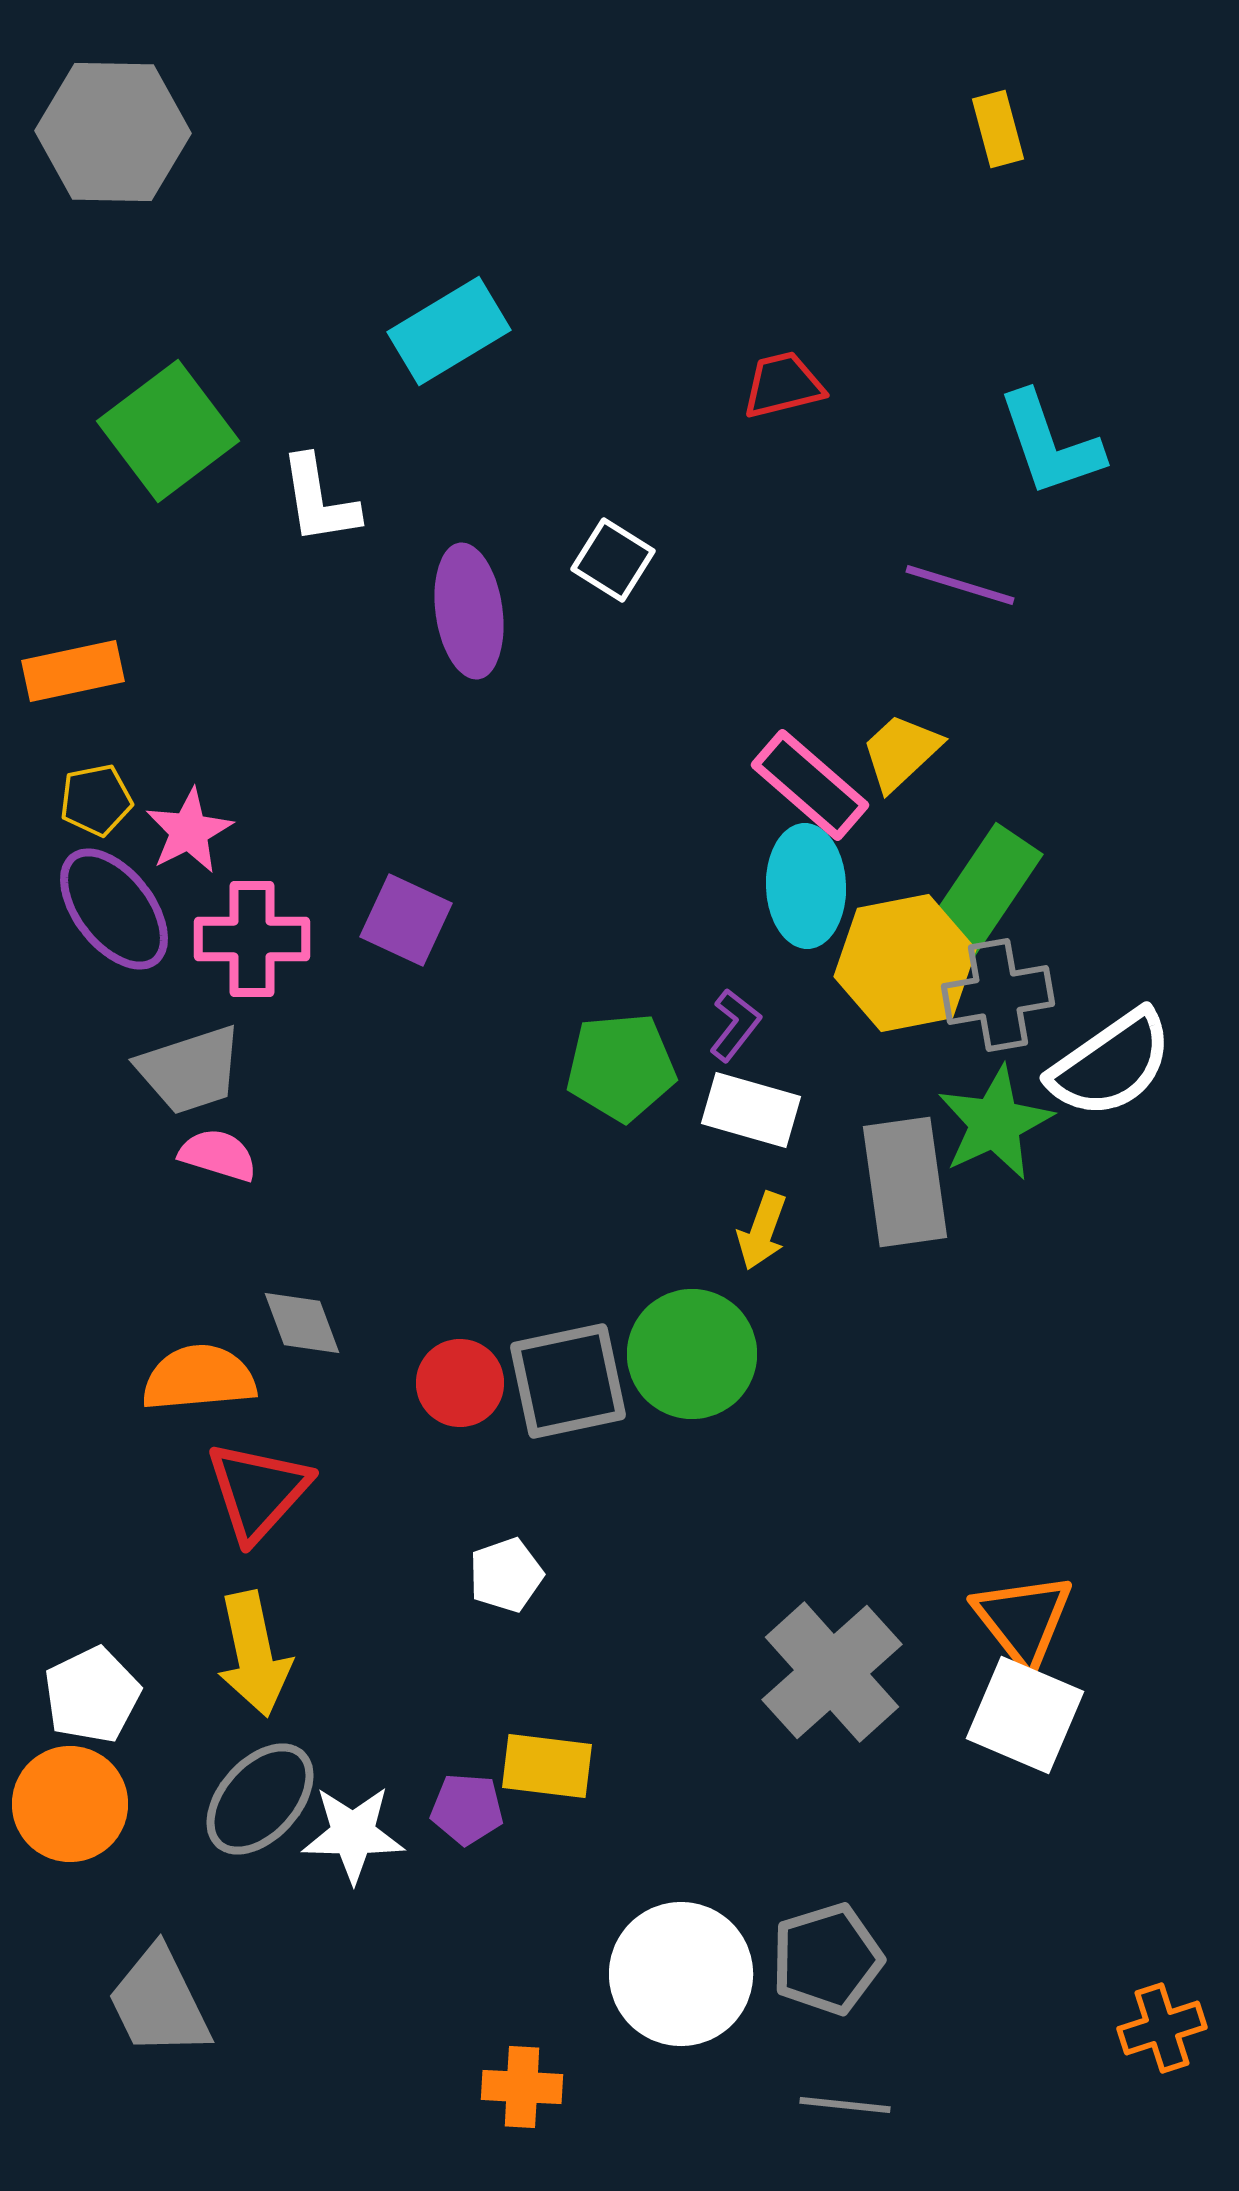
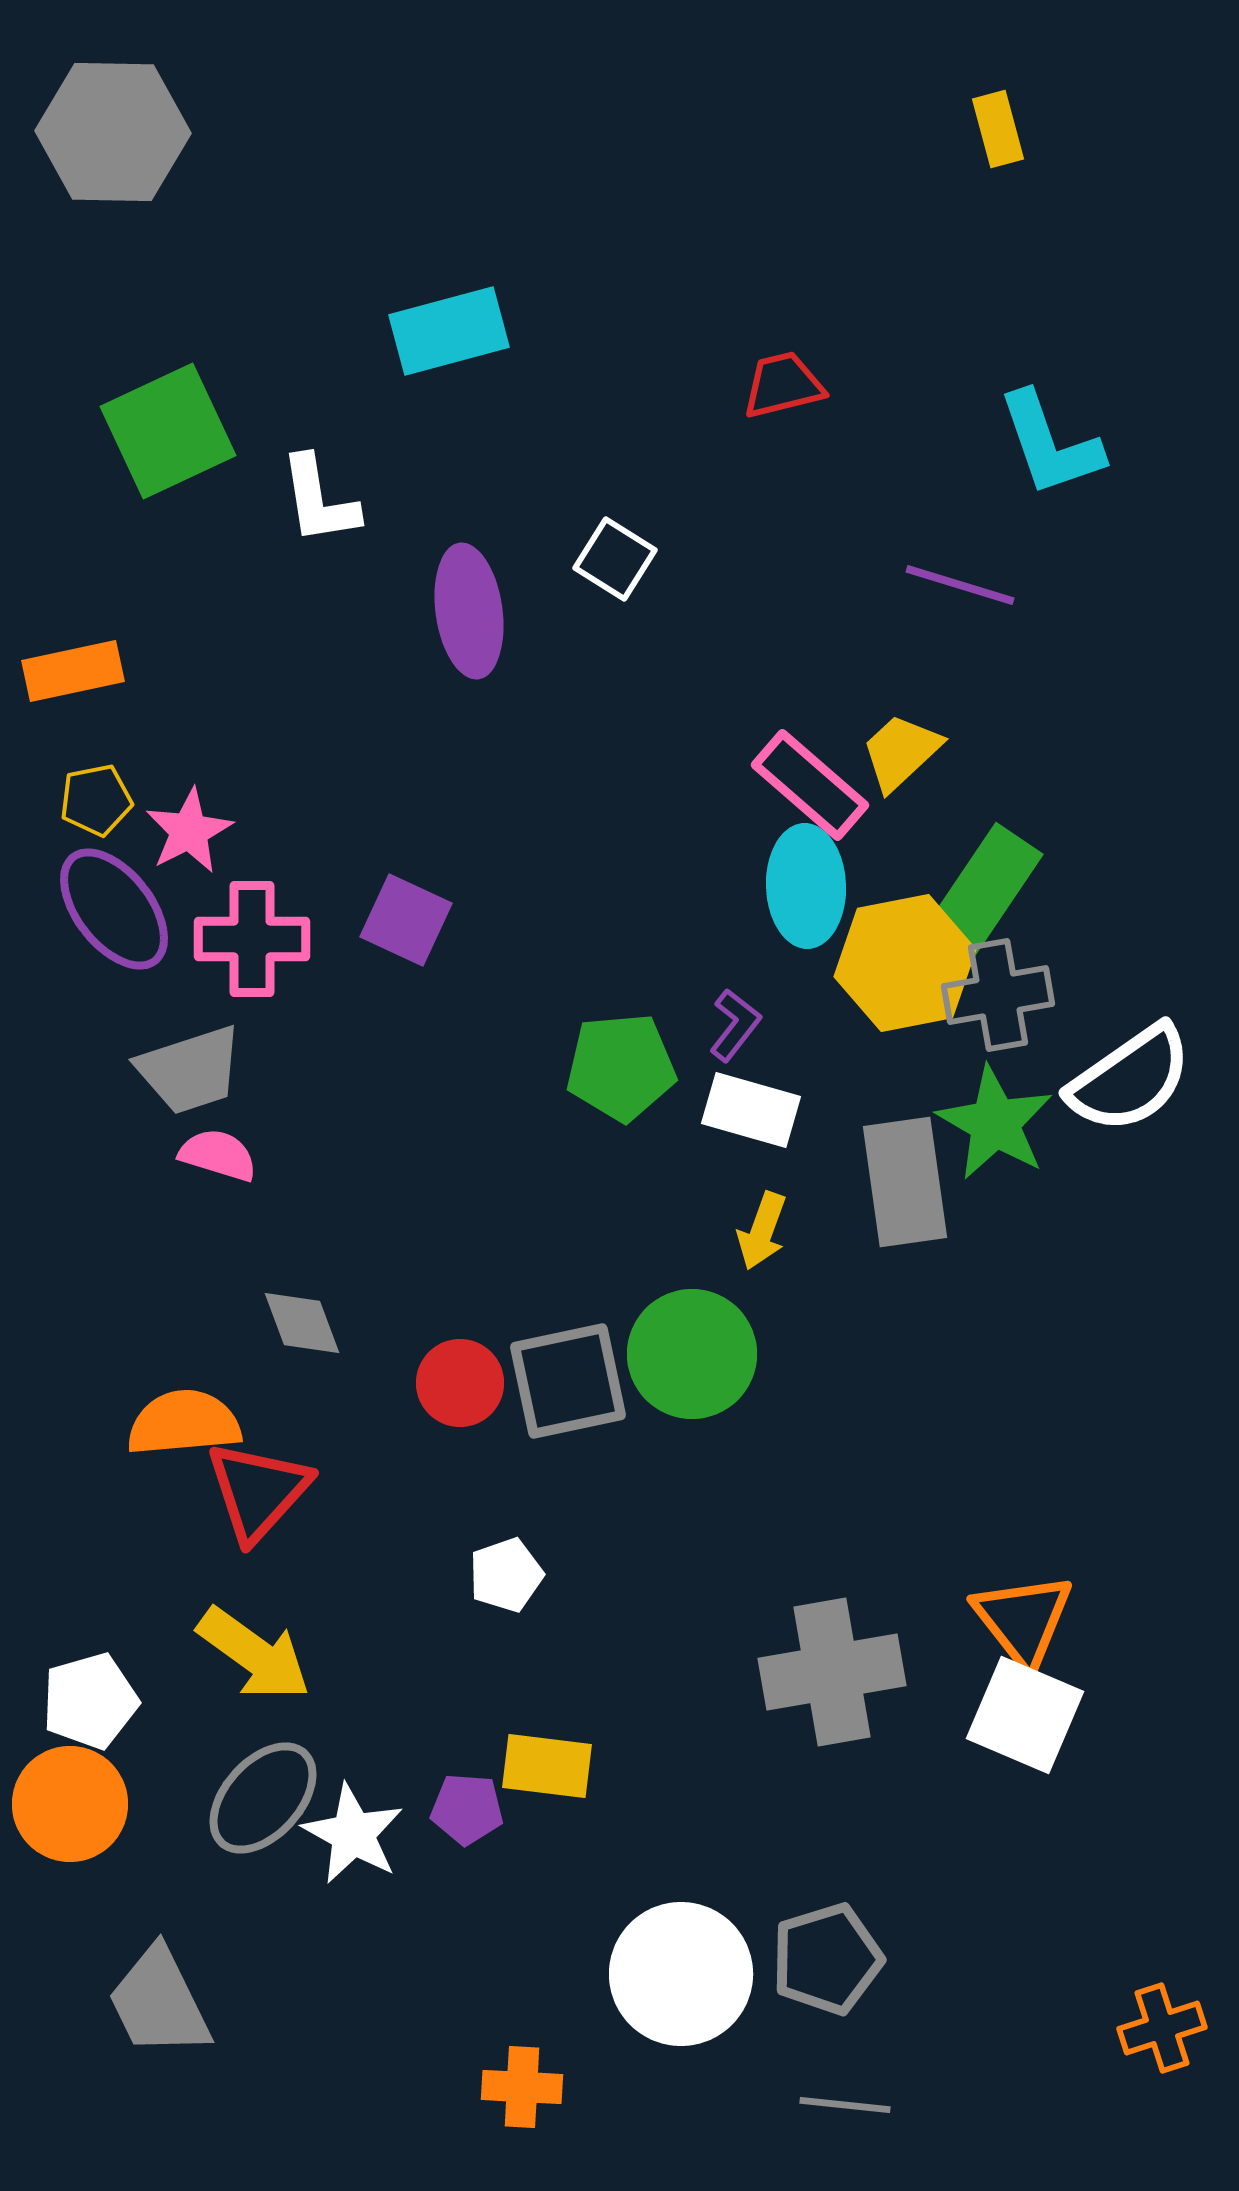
cyan rectangle at (449, 331): rotated 16 degrees clockwise
green square at (168, 431): rotated 12 degrees clockwise
white square at (613, 560): moved 2 px right, 1 px up
white semicircle at (1111, 1064): moved 19 px right, 15 px down
green star at (995, 1123): rotated 17 degrees counterclockwise
orange semicircle at (199, 1378): moved 15 px left, 45 px down
yellow arrow at (254, 1654): rotated 42 degrees counterclockwise
gray cross at (832, 1672): rotated 32 degrees clockwise
white pentagon at (92, 1695): moved 2 px left, 6 px down; rotated 10 degrees clockwise
gray ellipse at (260, 1799): moved 3 px right, 1 px up
white star at (353, 1834): rotated 28 degrees clockwise
